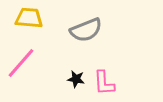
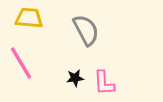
gray semicircle: rotated 96 degrees counterclockwise
pink line: rotated 72 degrees counterclockwise
black star: moved 1 px left, 1 px up; rotated 18 degrees counterclockwise
